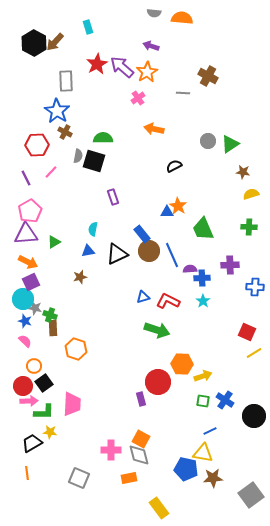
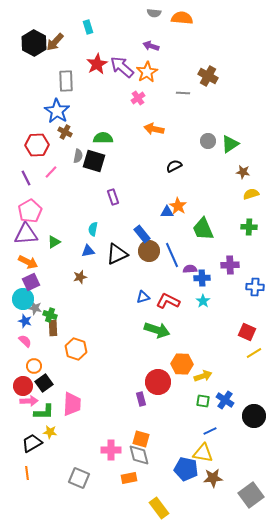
orange square at (141, 439): rotated 12 degrees counterclockwise
